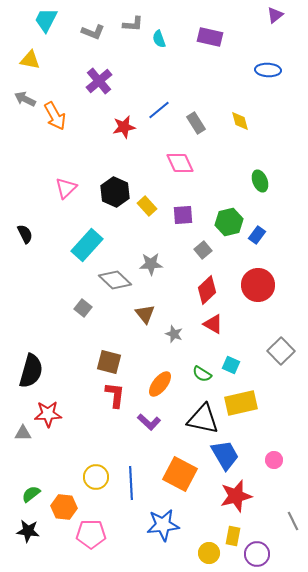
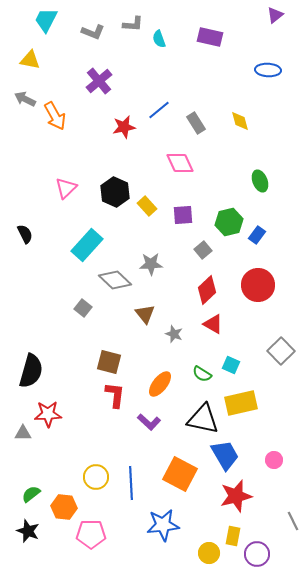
black star at (28, 531): rotated 15 degrees clockwise
